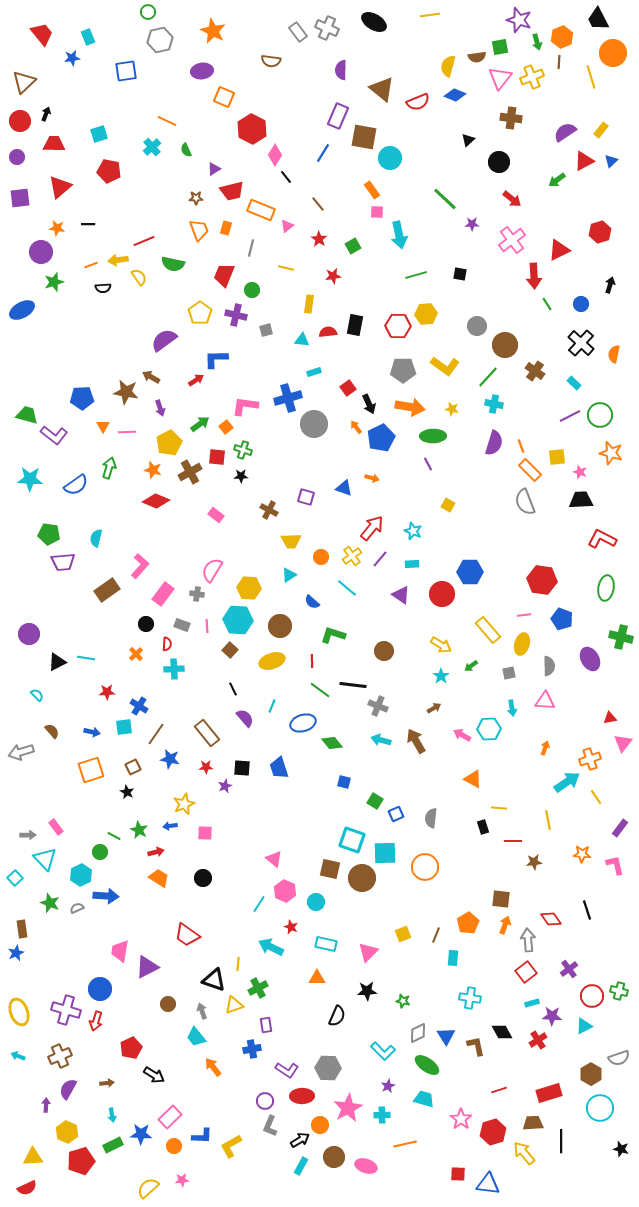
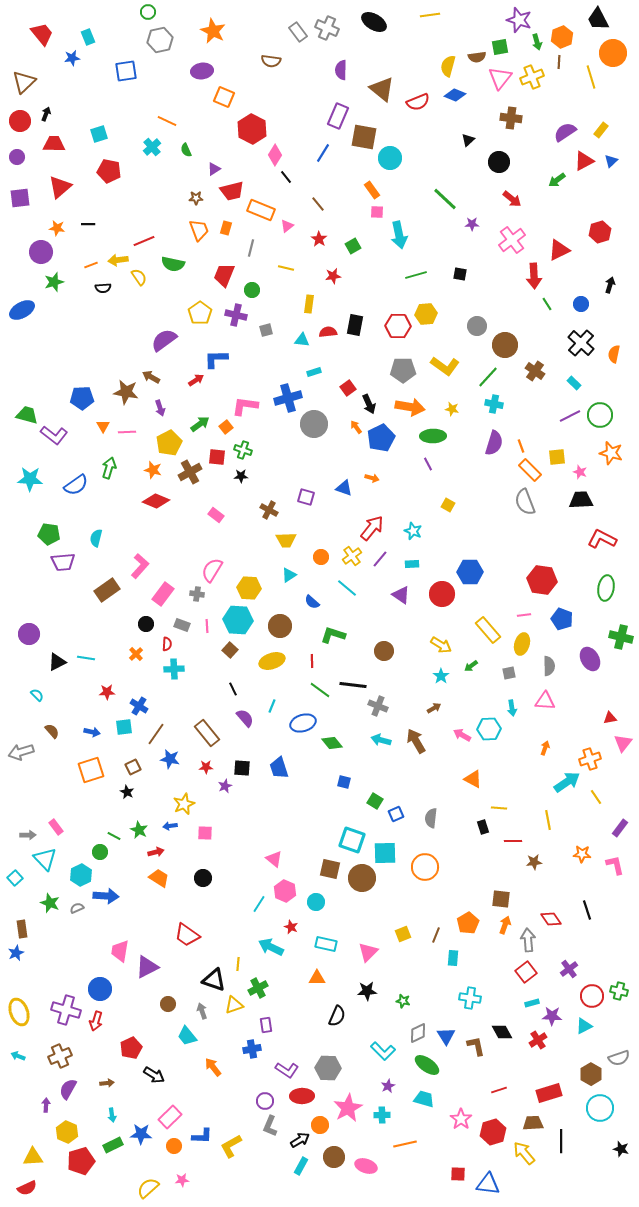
yellow trapezoid at (291, 541): moved 5 px left, 1 px up
cyan trapezoid at (196, 1037): moved 9 px left, 1 px up
